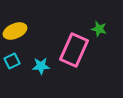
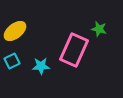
yellow ellipse: rotated 15 degrees counterclockwise
